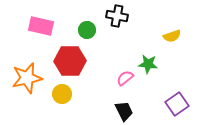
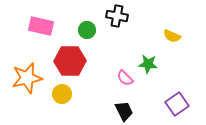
yellow semicircle: rotated 42 degrees clockwise
pink semicircle: rotated 96 degrees counterclockwise
